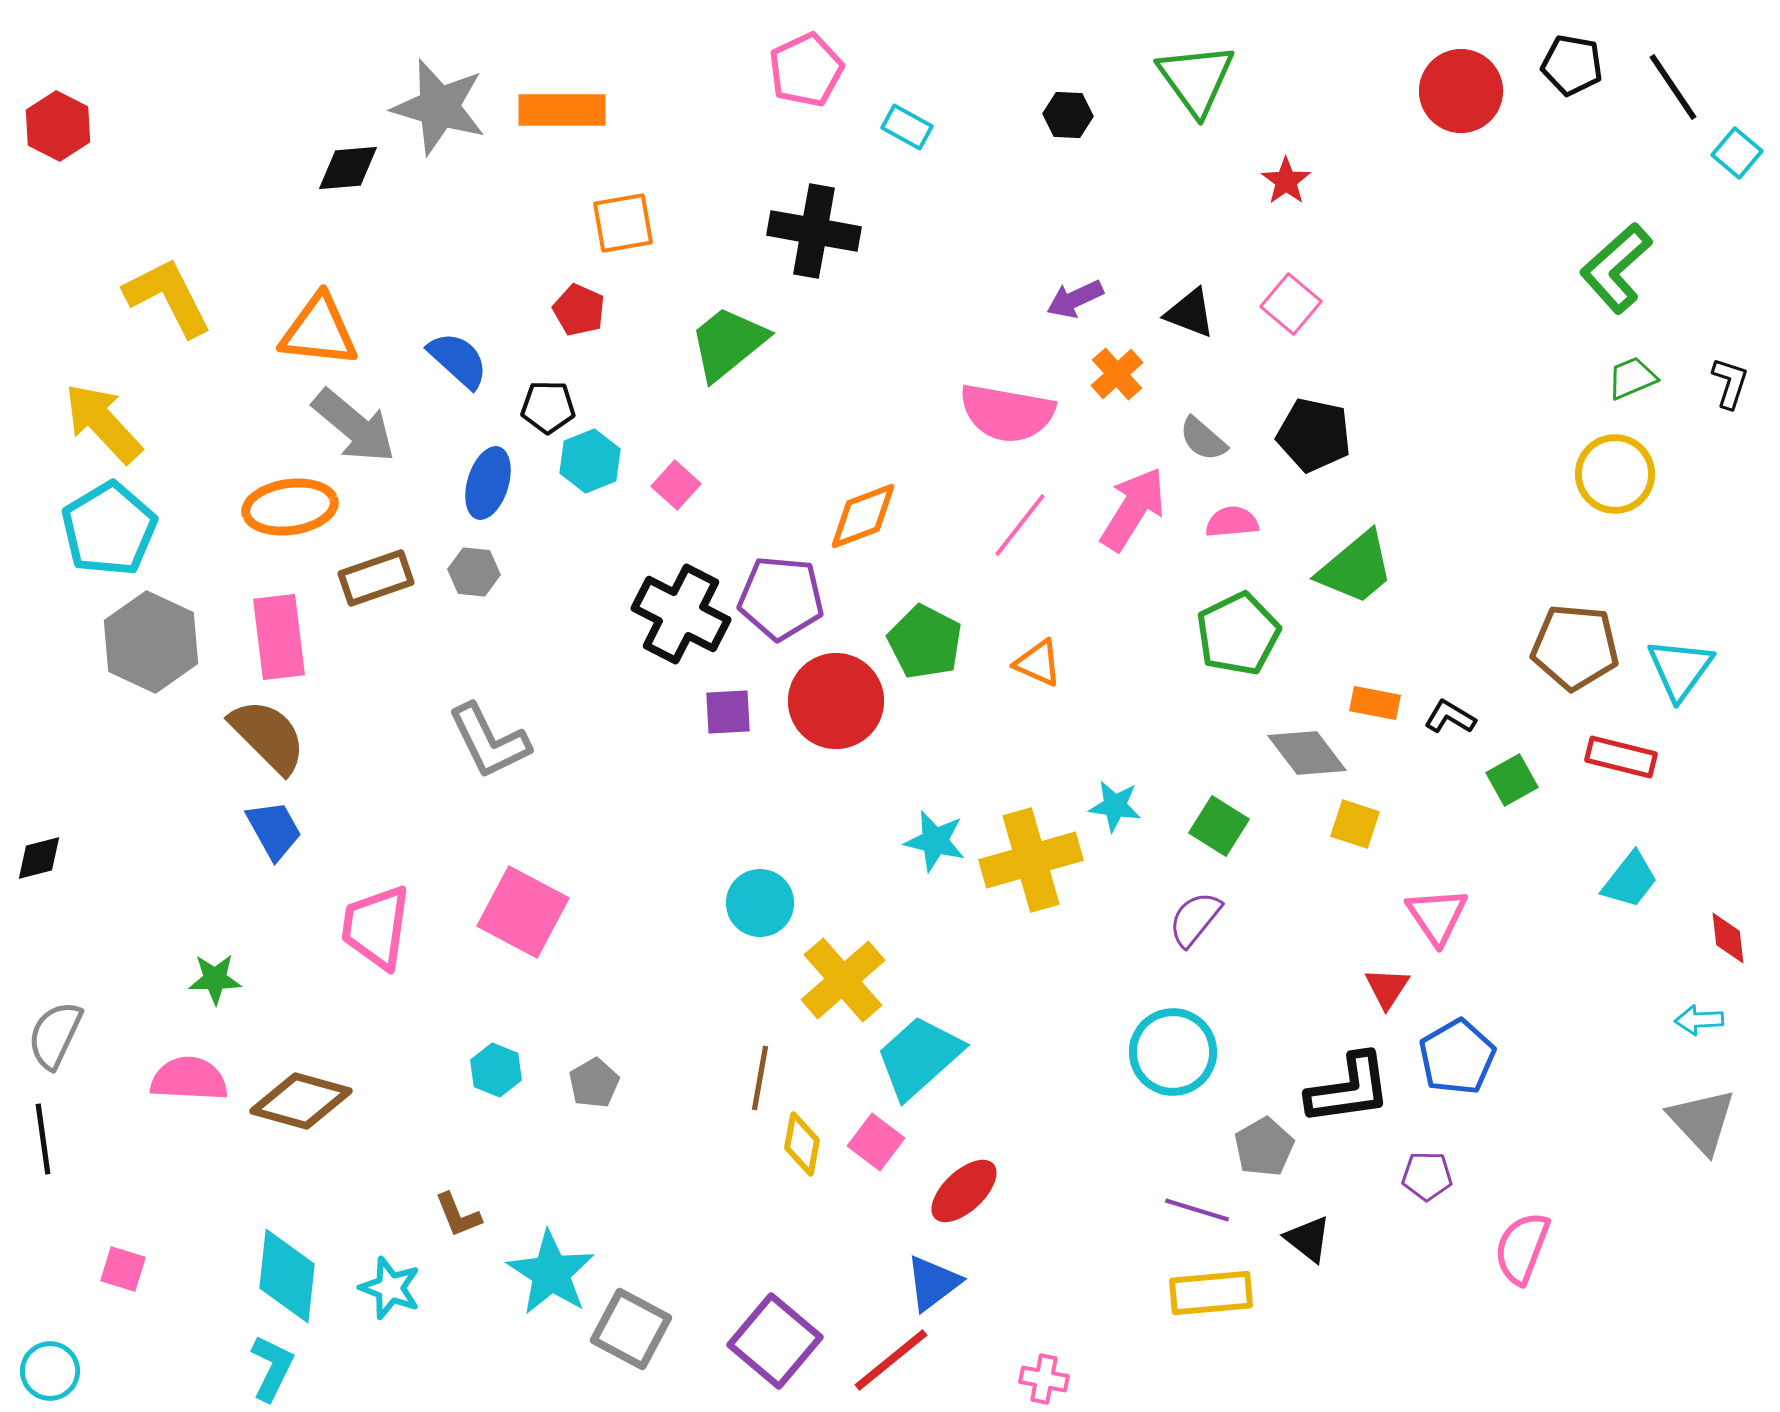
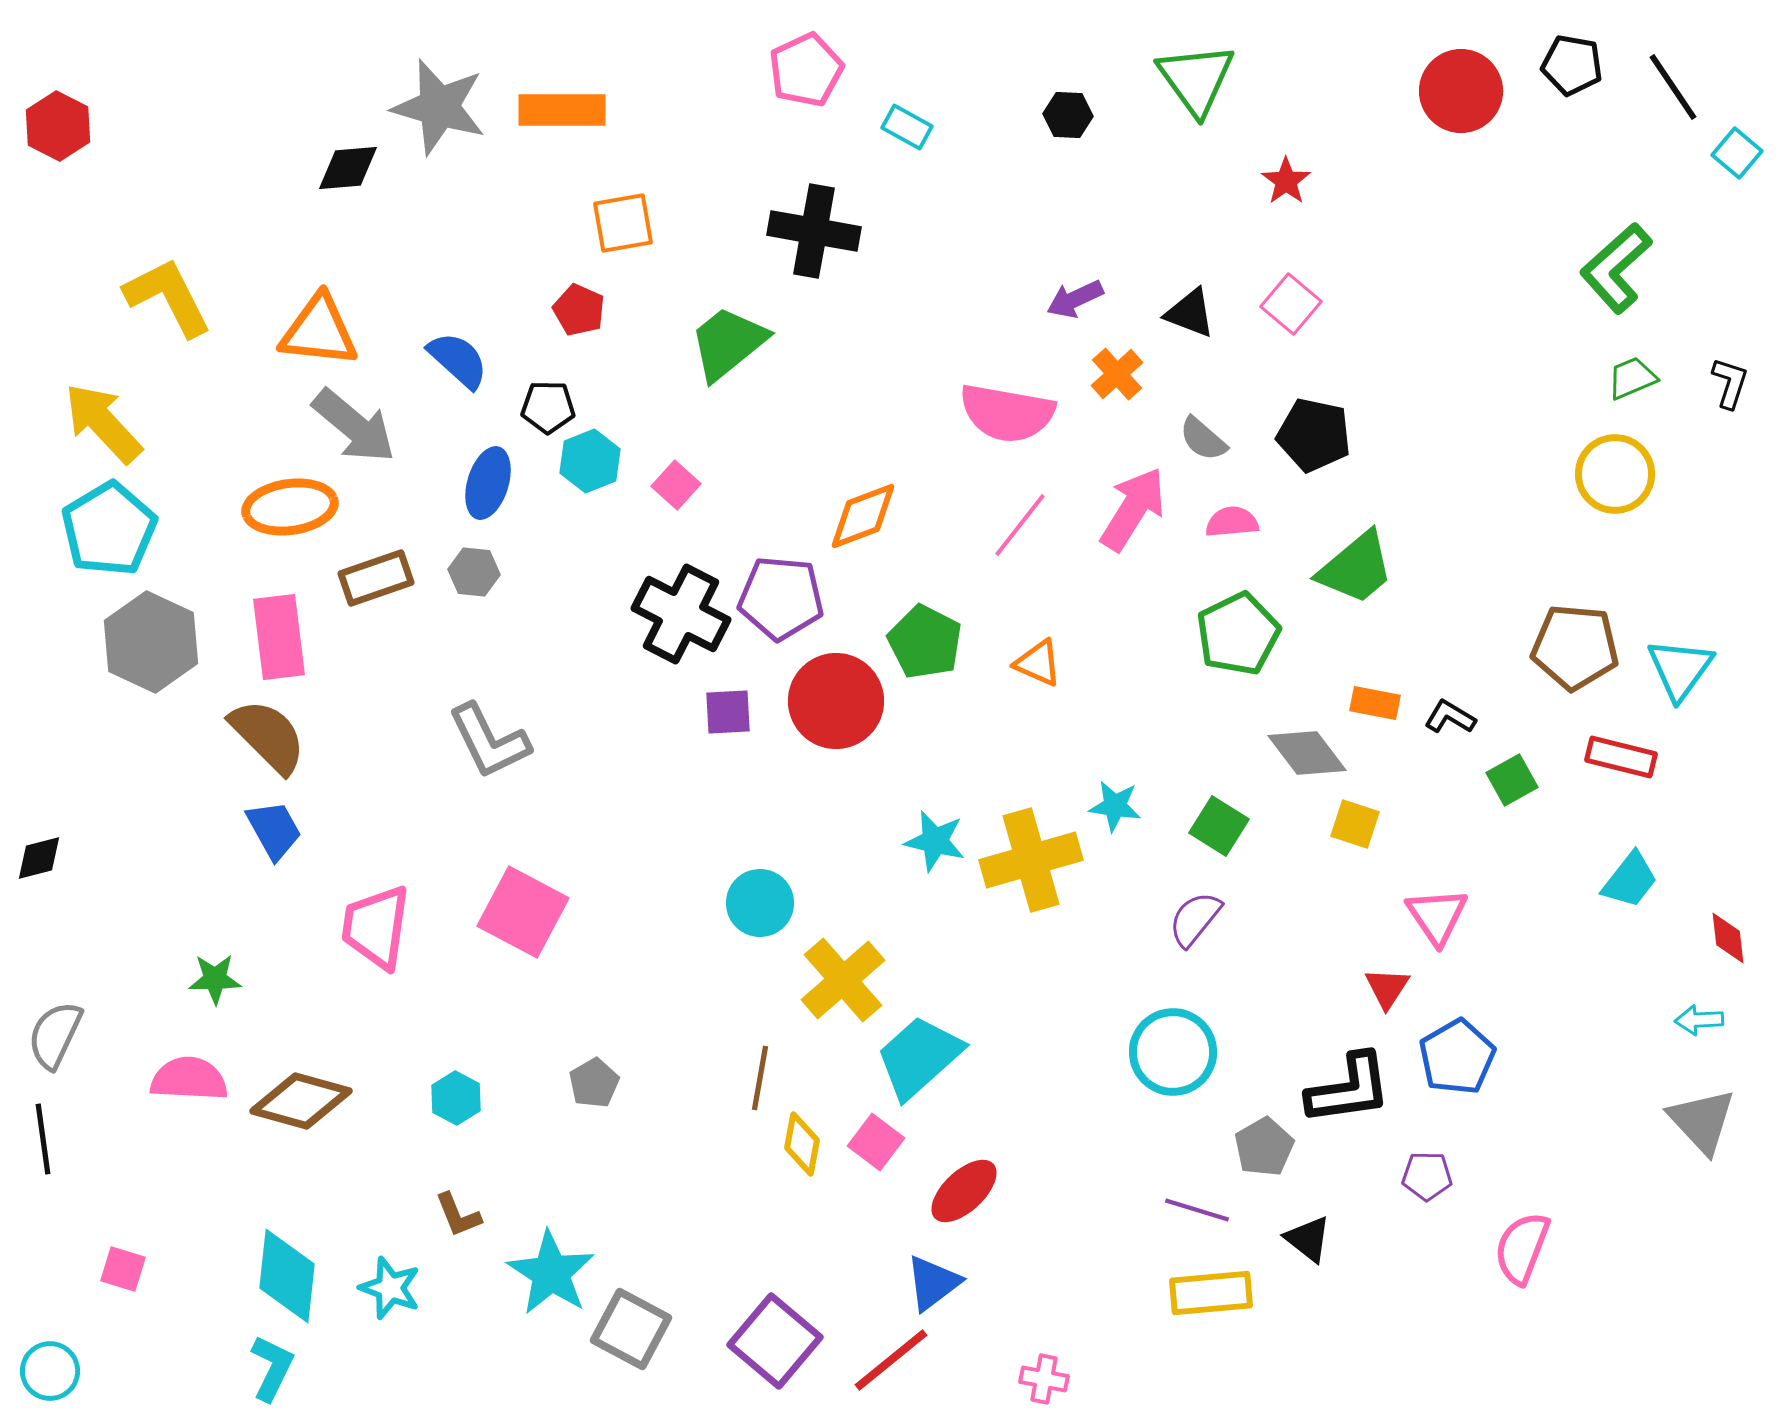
cyan hexagon at (496, 1070): moved 40 px left, 28 px down; rotated 6 degrees clockwise
